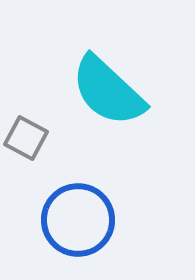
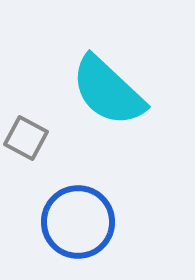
blue circle: moved 2 px down
